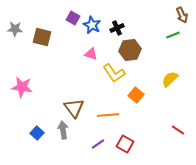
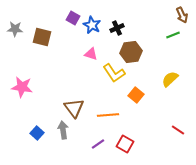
brown hexagon: moved 1 px right, 2 px down
